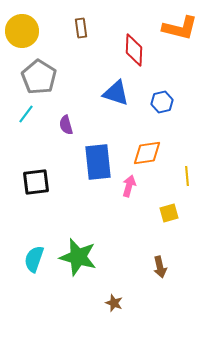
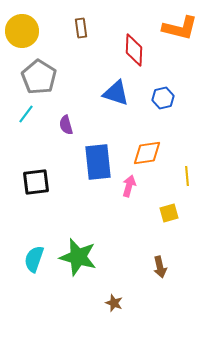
blue hexagon: moved 1 px right, 4 px up
